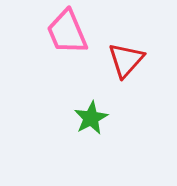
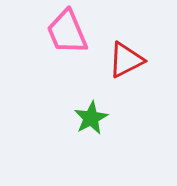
red triangle: rotated 21 degrees clockwise
